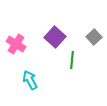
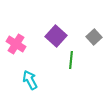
purple square: moved 1 px right, 1 px up
green line: moved 1 px left
